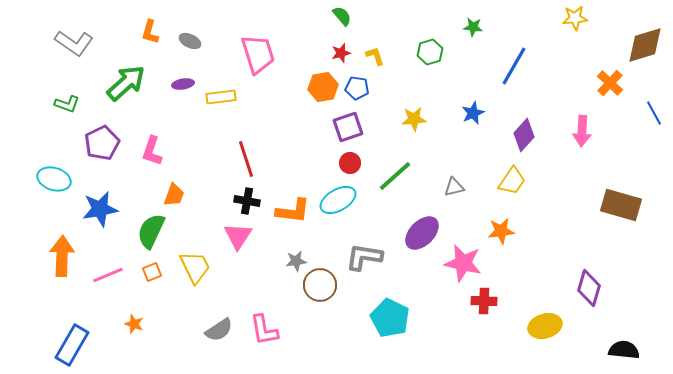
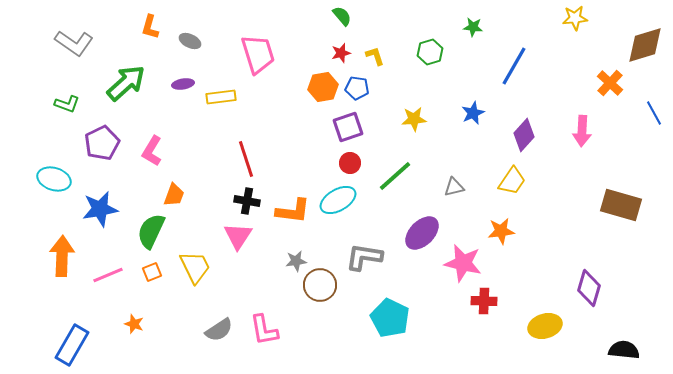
orange L-shape at (150, 32): moved 5 px up
pink L-shape at (152, 151): rotated 12 degrees clockwise
